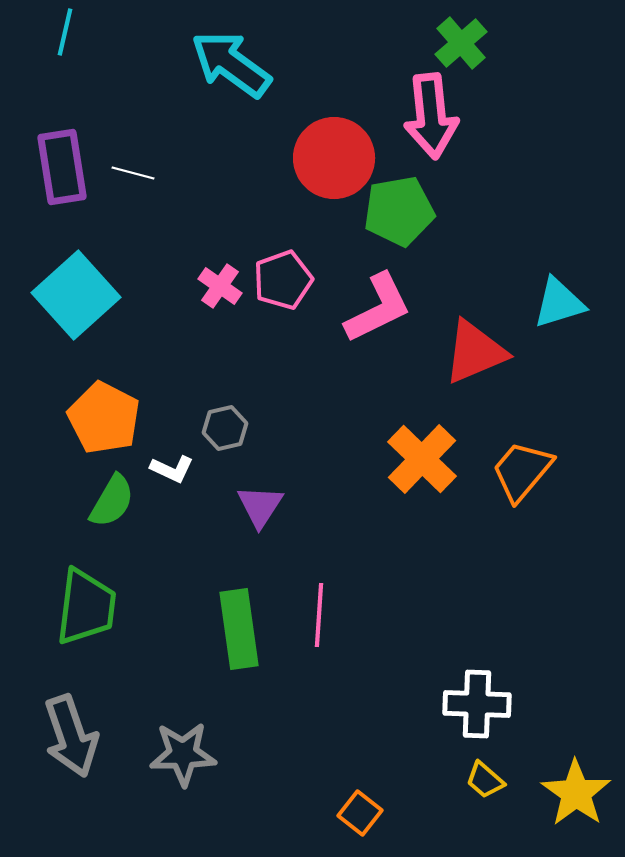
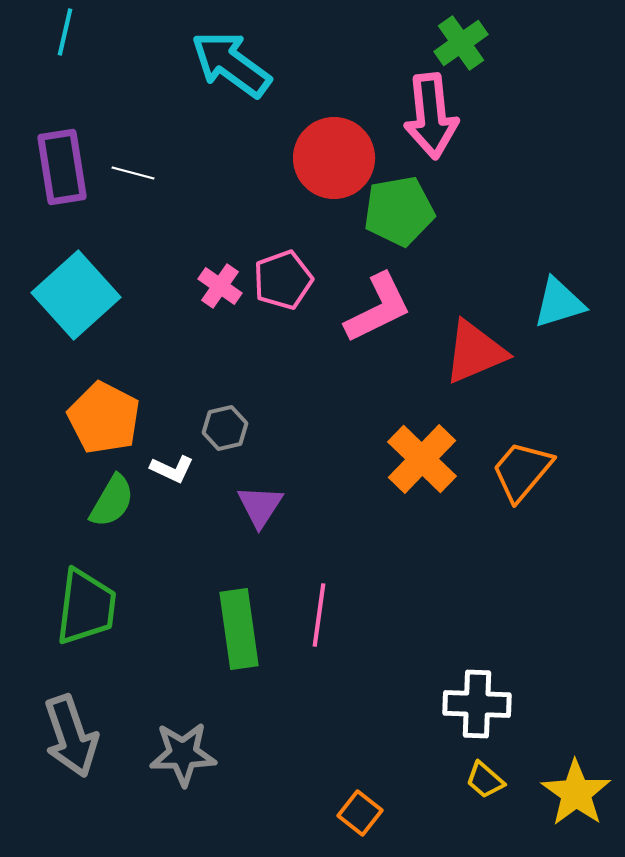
green cross: rotated 6 degrees clockwise
pink line: rotated 4 degrees clockwise
